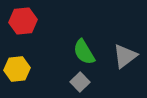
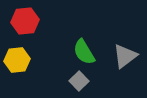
red hexagon: moved 2 px right
yellow hexagon: moved 9 px up
gray square: moved 1 px left, 1 px up
